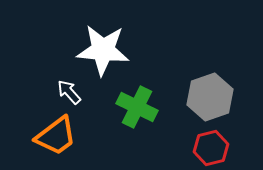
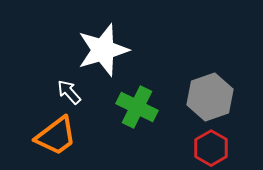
white star: rotated 22 degrees counterclockwise
red hexagon: rotated 16 degrees counterclockwise
